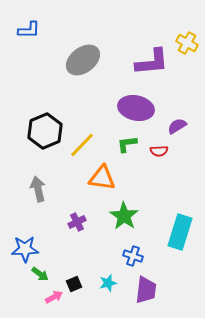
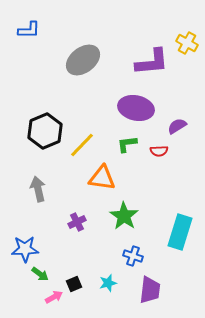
purple trapezoid: moved 4 px right
